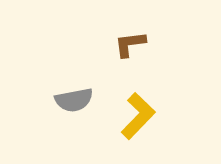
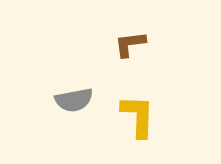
yellow L-shape: rotated 42 degrees counterclockwise
